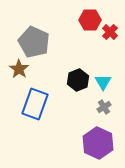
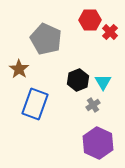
gray pentagon: moved 12 px right, 3 px up
gray cross: moved 11 px left, 2 px up
